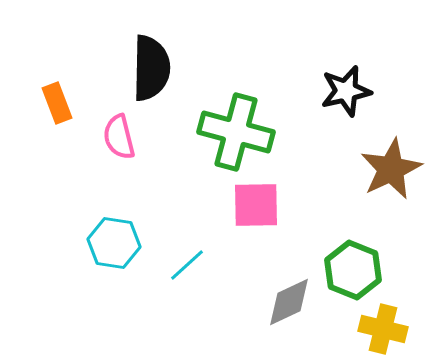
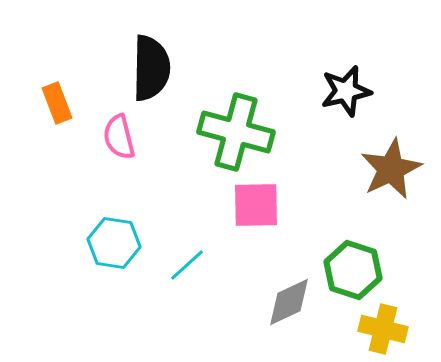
green hexagon: rotated 4 degrees counterclockwise
